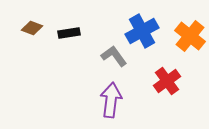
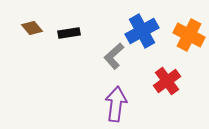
brown diamond: rotated 30 degrees clockwise
orange cross: moved 1 px left, 1 px up; rotated 12 degrees counterclockwise
gray L-shape: rotated 96 degrees counterclockwise
purple arrow: moved 5 px right, 4 px down
